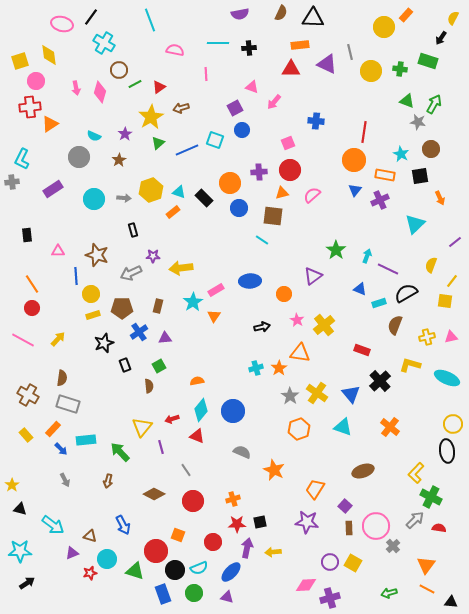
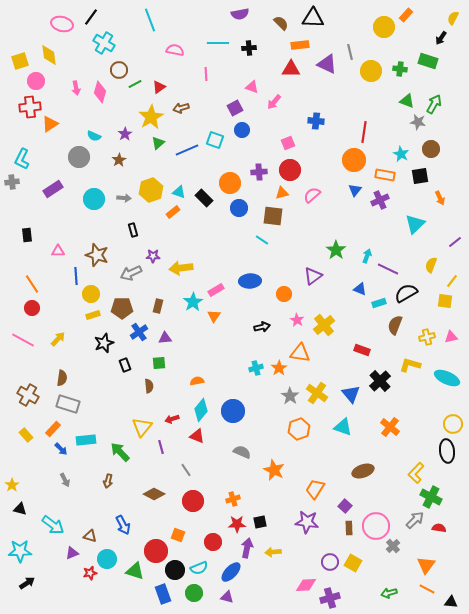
brown semicircle at (281, 13): moved 10 px down; rotated 70 degrees counterclockwise
green square at (159, 366): moved 3 px up; rotated 24 degrees clockwise
